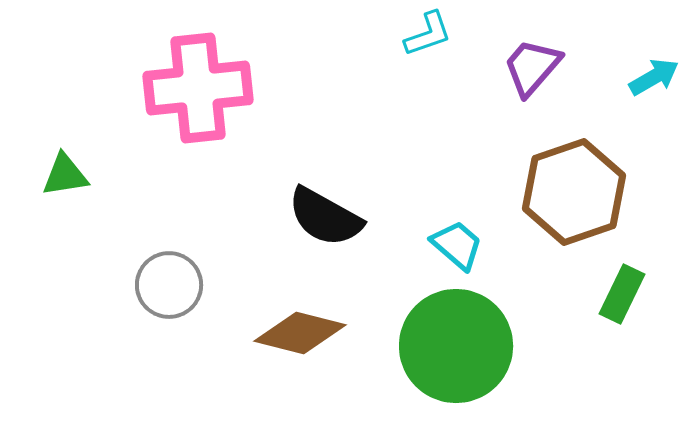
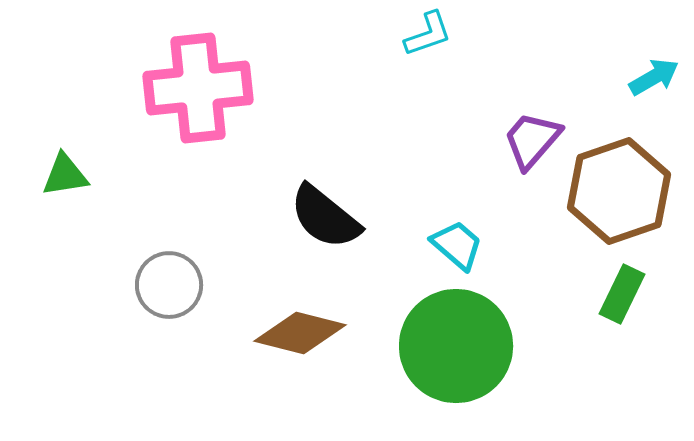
purple trapezoid: moved 73 px down
brown hexagon: moved 45 px right, 1 px up
black semicircle: rotated 10 degrees clockwise
